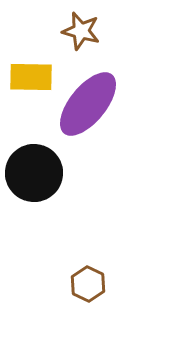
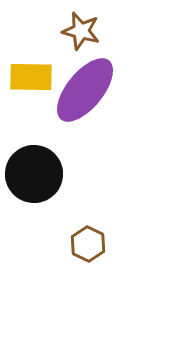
purple ellipse: moved 3 px left, 14 px up
black circle: moved 1 px down
brown hexagon: moved 40 px up
